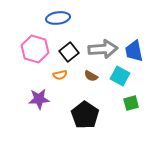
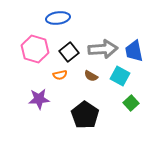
green square: rotated 28 degrees counterclockwise
